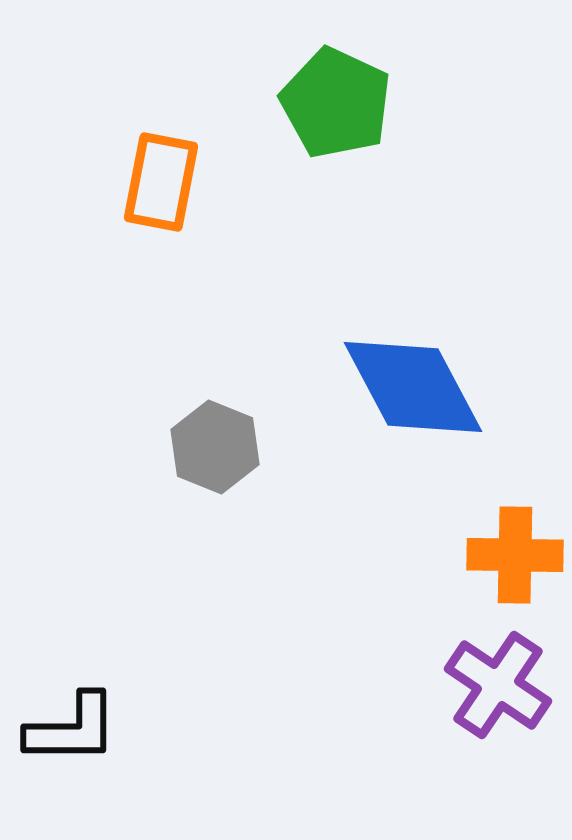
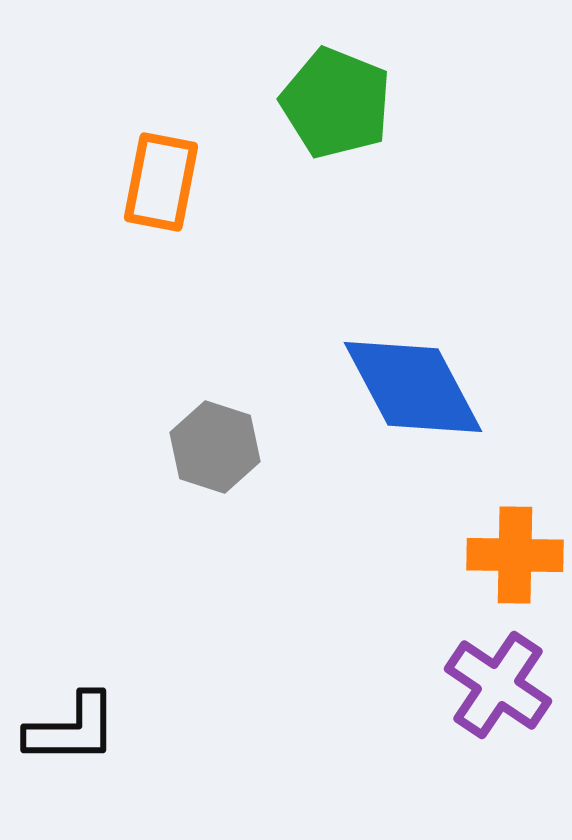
green pentagon: rotated 3 degrees counterclockwise
gray hexagon: rotated 4 degrees counterclockwise
